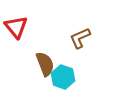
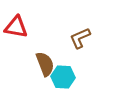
red triangle: rotated 40 degrees counterclockwise
cyan hexagon: rotated 15 degrees counterclockwise
